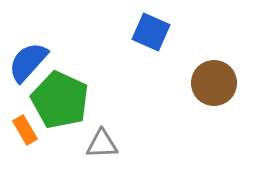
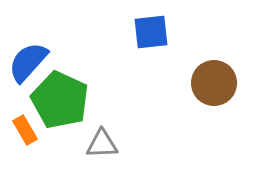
blue square: rotated 30 degrees counterclockwise
